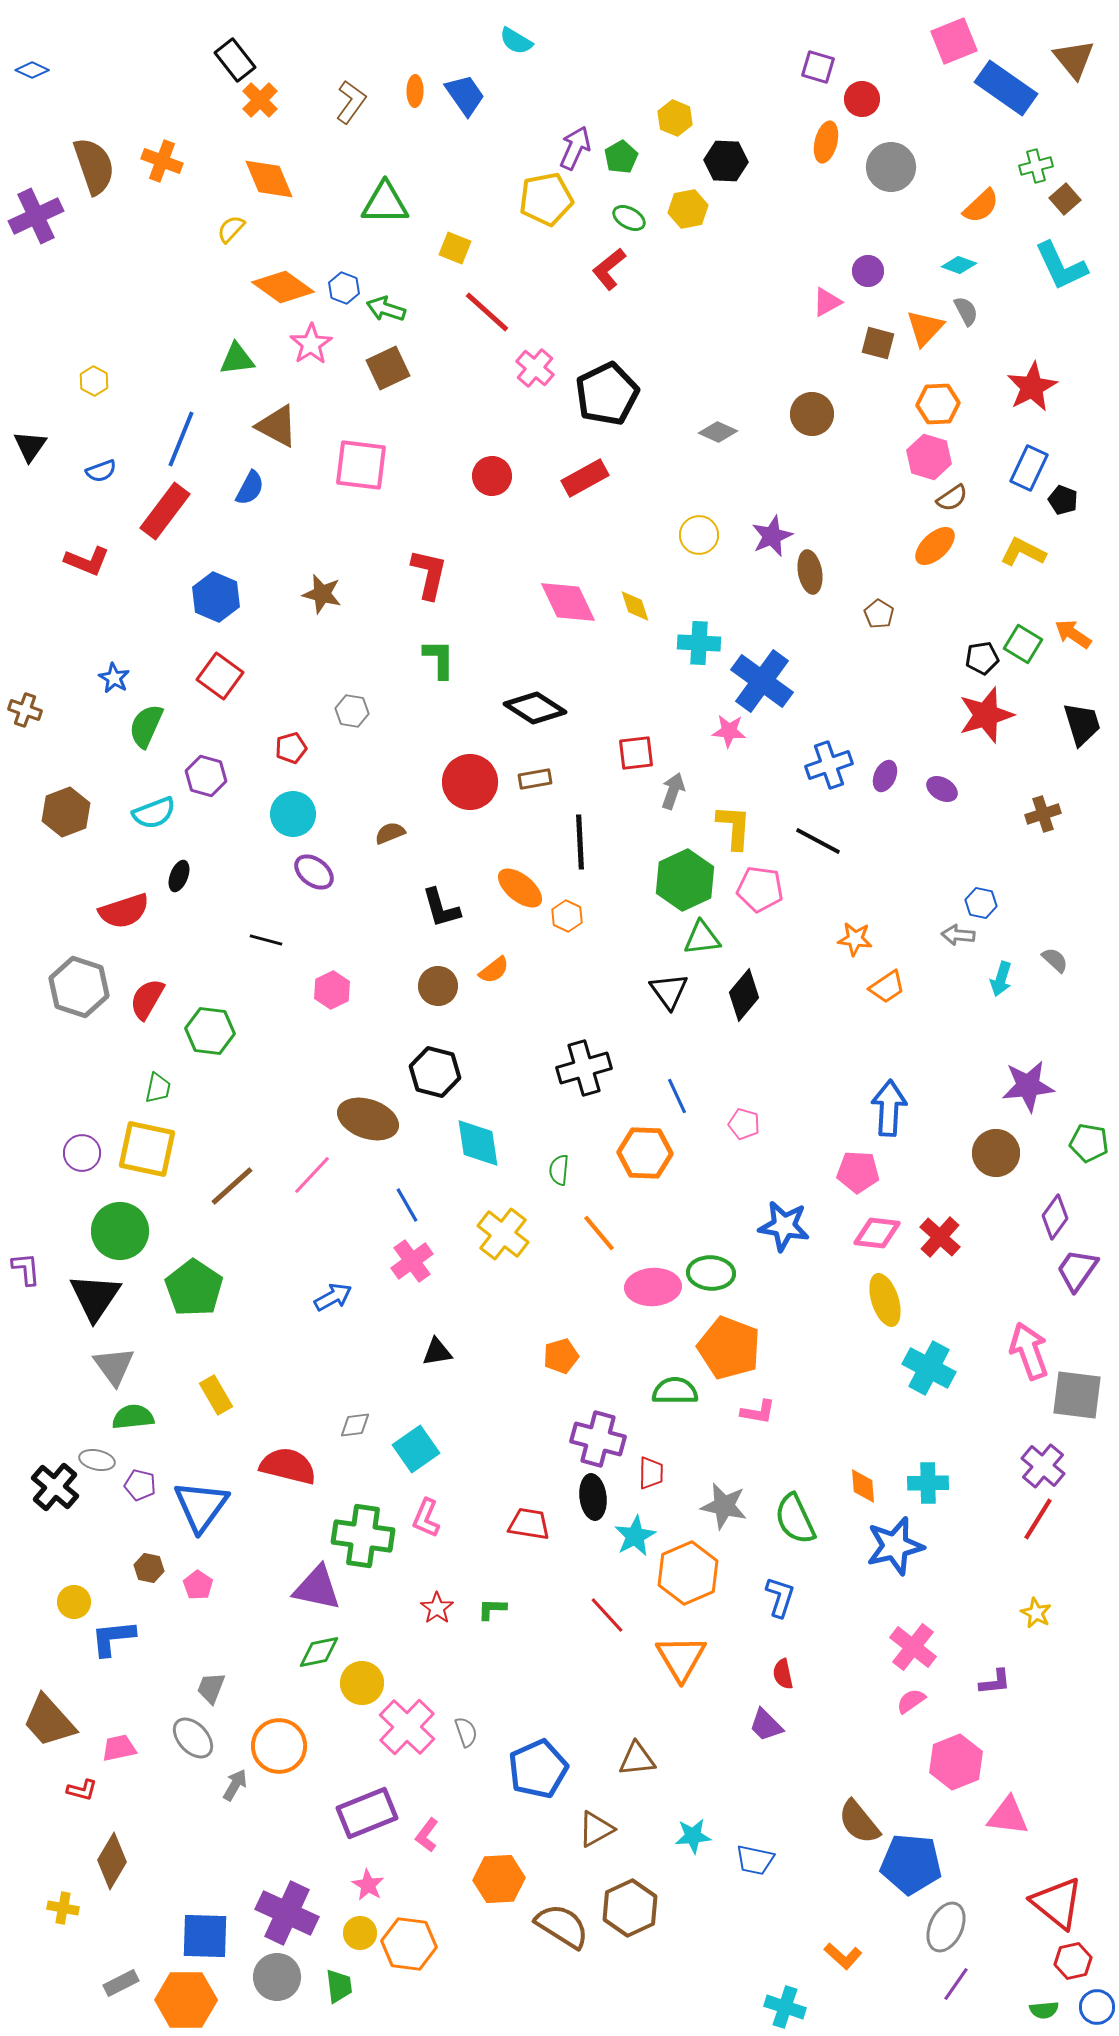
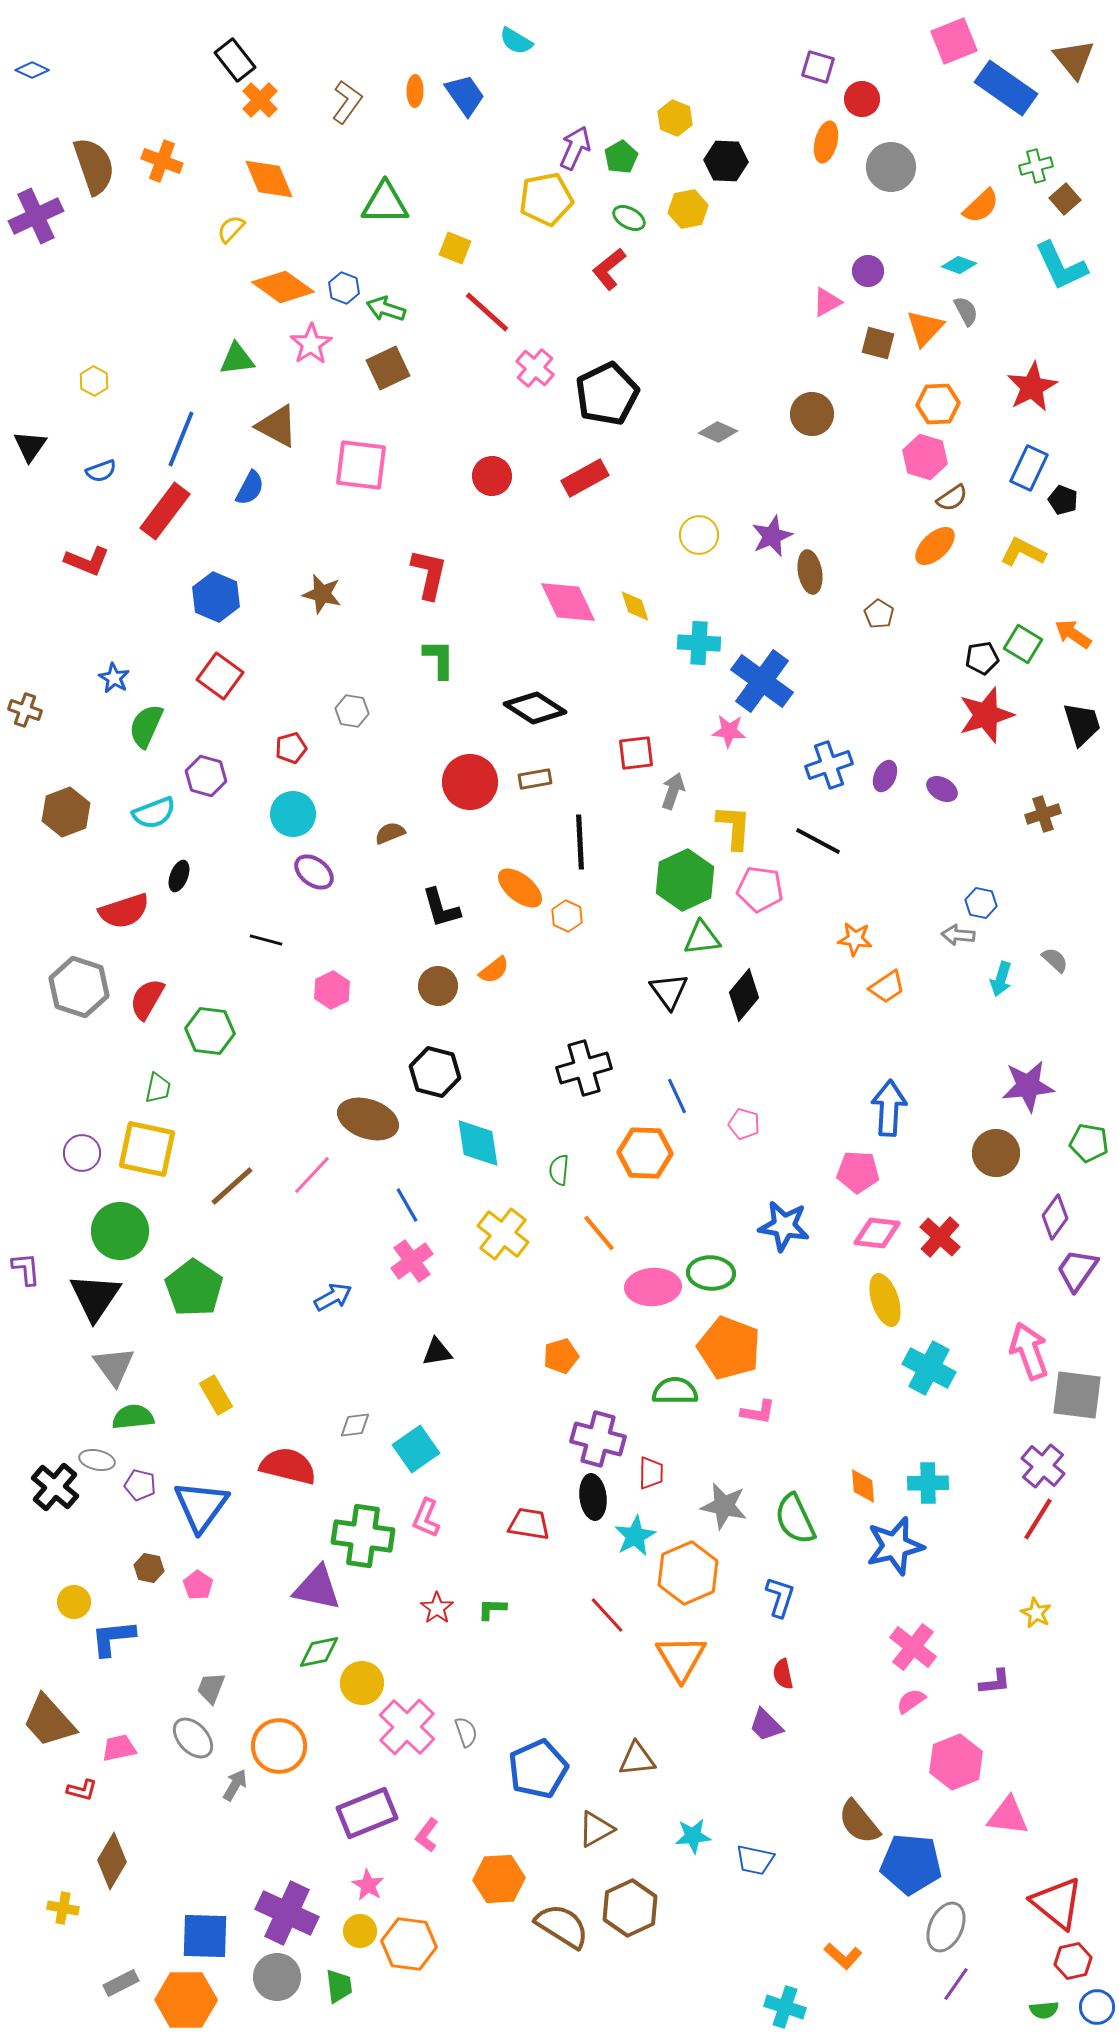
brown L-shape at (351, 102): moved 4 px left
pink hexagon at (929, 457): moved 4 px left
yellow circle at (360, 1933): moved 2 px up
